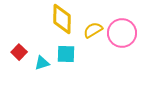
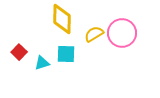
yellow semicircle: moved 1 px right, 4 px down
